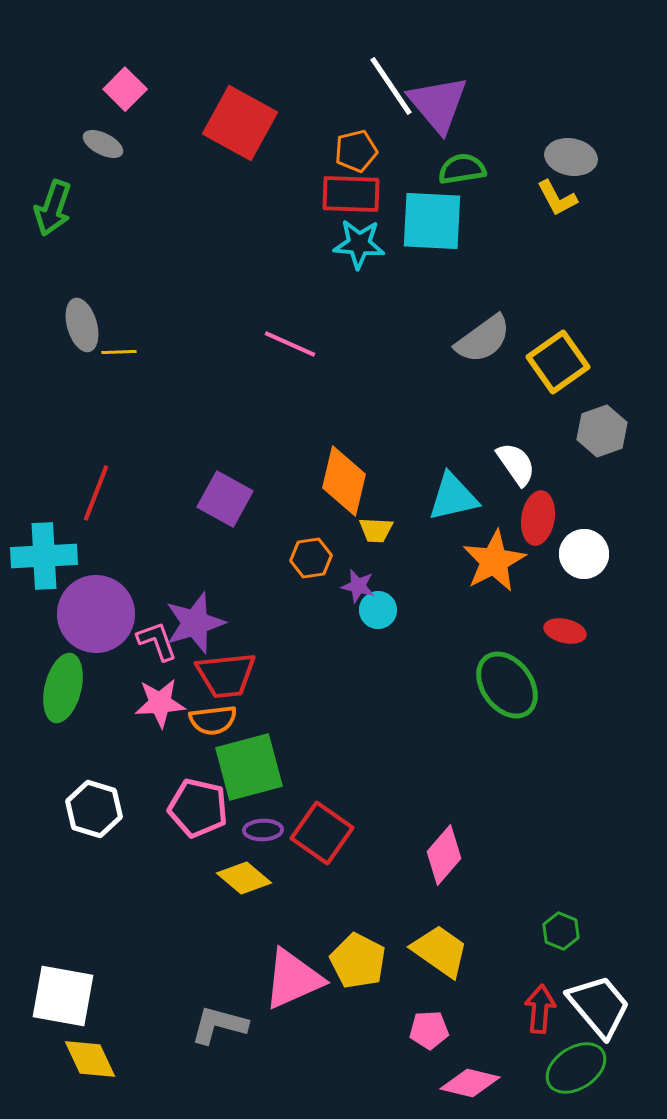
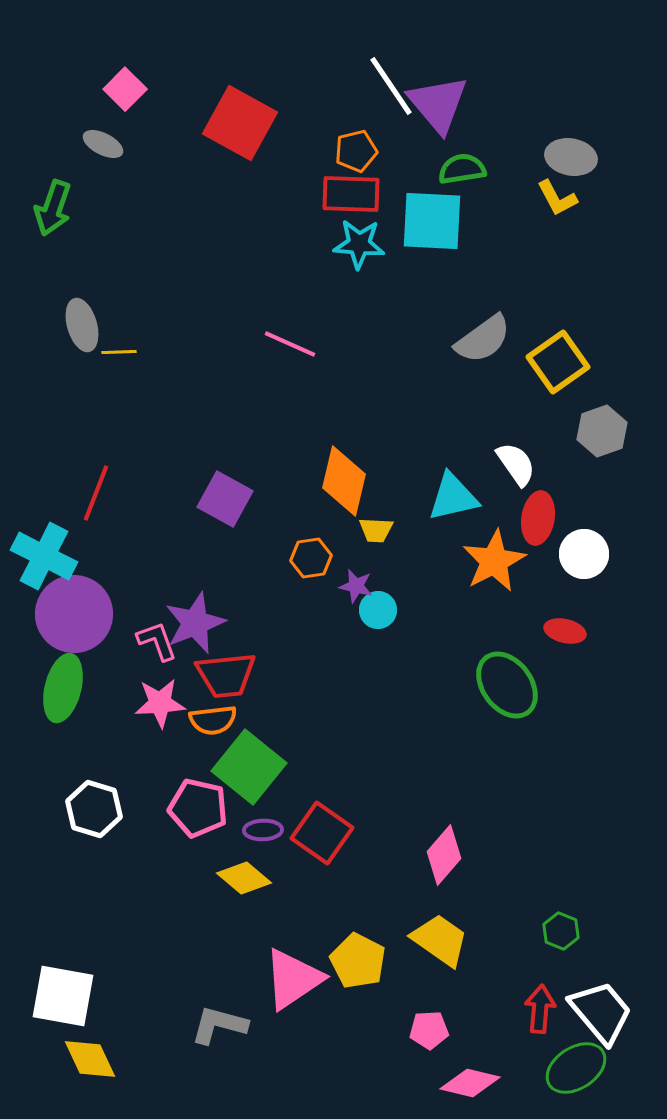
cyan cross at (44, 556): rotated 30 degrees clockwise
purple star at (358, 586): moved 2 px left
purple circle at (96, 614): moved 22 px left
purple star at (195, 623): rotated 4 degrees counterclockwise
green square at (249, 767): rotated 36 degrees counterclockwise
yellow trapezoid at (440, 951): moved 11 px up
pink triangle at (293, 979): rotated 10 degrees counterclockwise
white trapezoid at (599, 1006): moved 2 px right, 6 px down
